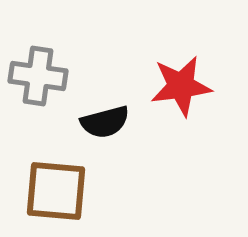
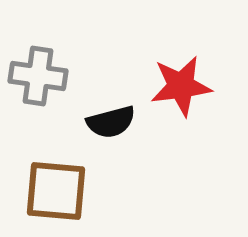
black semicircle: moved 6 px right
